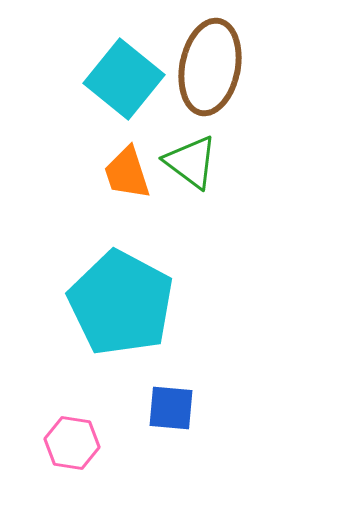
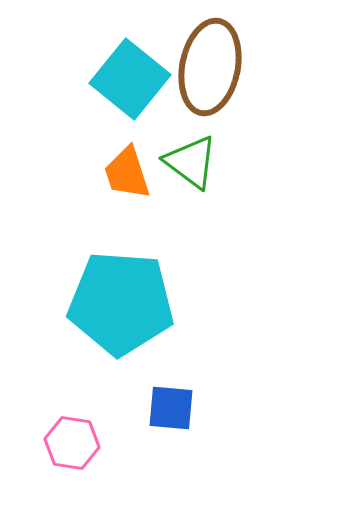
cyan square: moved 6 px right
cyan pentagon: rotated 24 degrees counterclockwise
